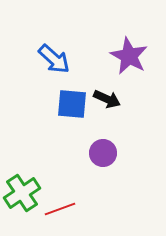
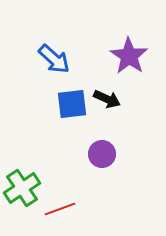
purple star: rotated 6 degrees clockwise
blue square: rotated 12 degrees counterclockwise
purple circle: moved 1 px left, 1 px down
green cross: moved 5 px up
